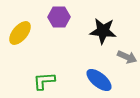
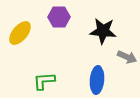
blue ellipse: moved 2 px left; rotated 56 degrees clockwise
